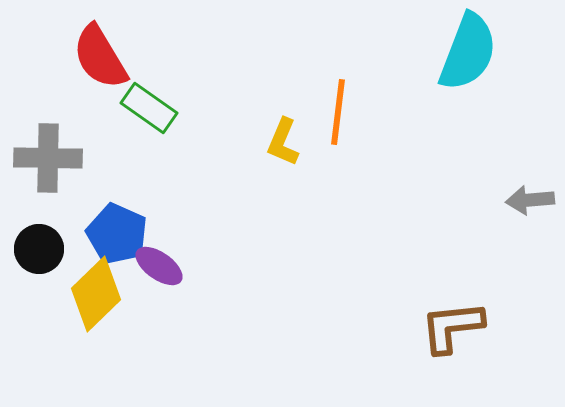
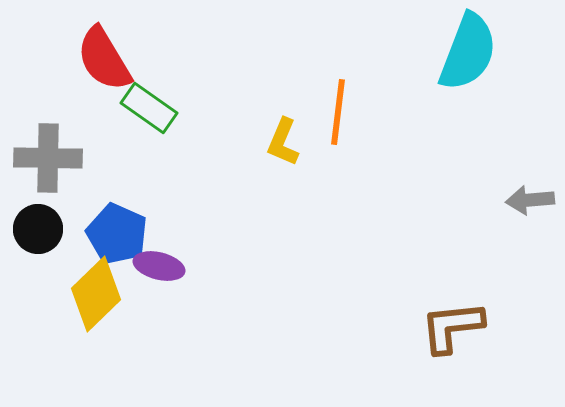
red semicircle: moved 4 px right, 2 px down
black circle: moved 1 px left, 20 px up
purple ellipse: rotated 21 degrees counterclockwise
